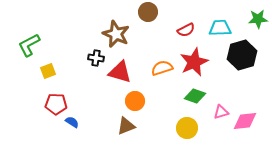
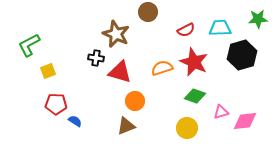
red star: rotated 24 degrees counterclockwise
blue semicircle: moved 3 px right, 1 px up
